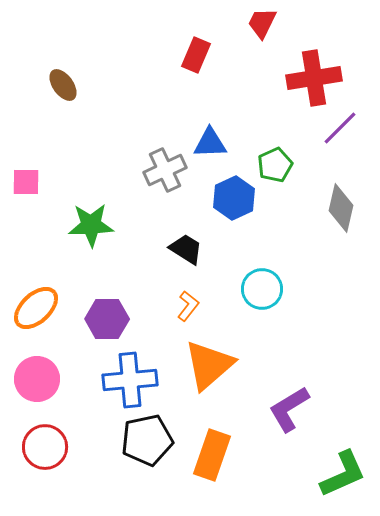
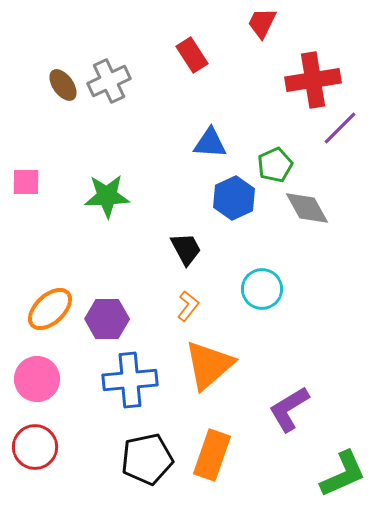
red rectangle: moved 4 px left; rotated 56 degrees counterclockwise
red cross: moved 1 px left, 2 px down
blue triangle: rotated 6 degrees clockwise
gray cross: moved 56 px left, 89 px up
gray diamond: moved 34 px left; rotated 42 degrees counterclockwise
green star: moved 16 px right, 29 px up
black trapezoid: rotated 30 degrees clockwise
orange ellipse: moved 14 px right, 1 px down
black pentagon: moved 19 px down
red circle: moved 10 px left
